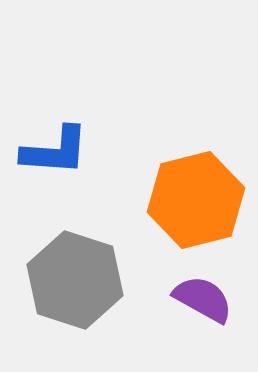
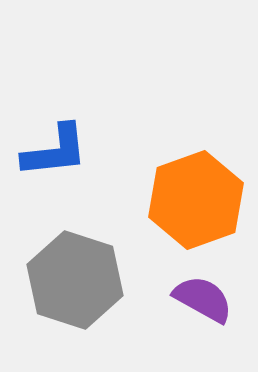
blue L-shape: rotated 10 degrees counterclockwise
orange hexagon: rotated 6 degrees counterclockwise
